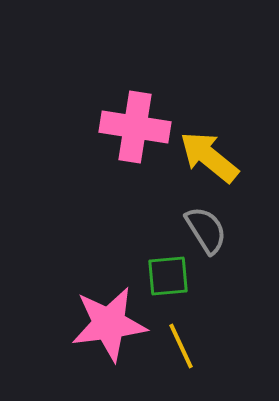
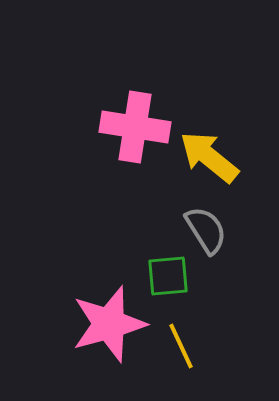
pink star: rotated 8 degrees counterclockwise
